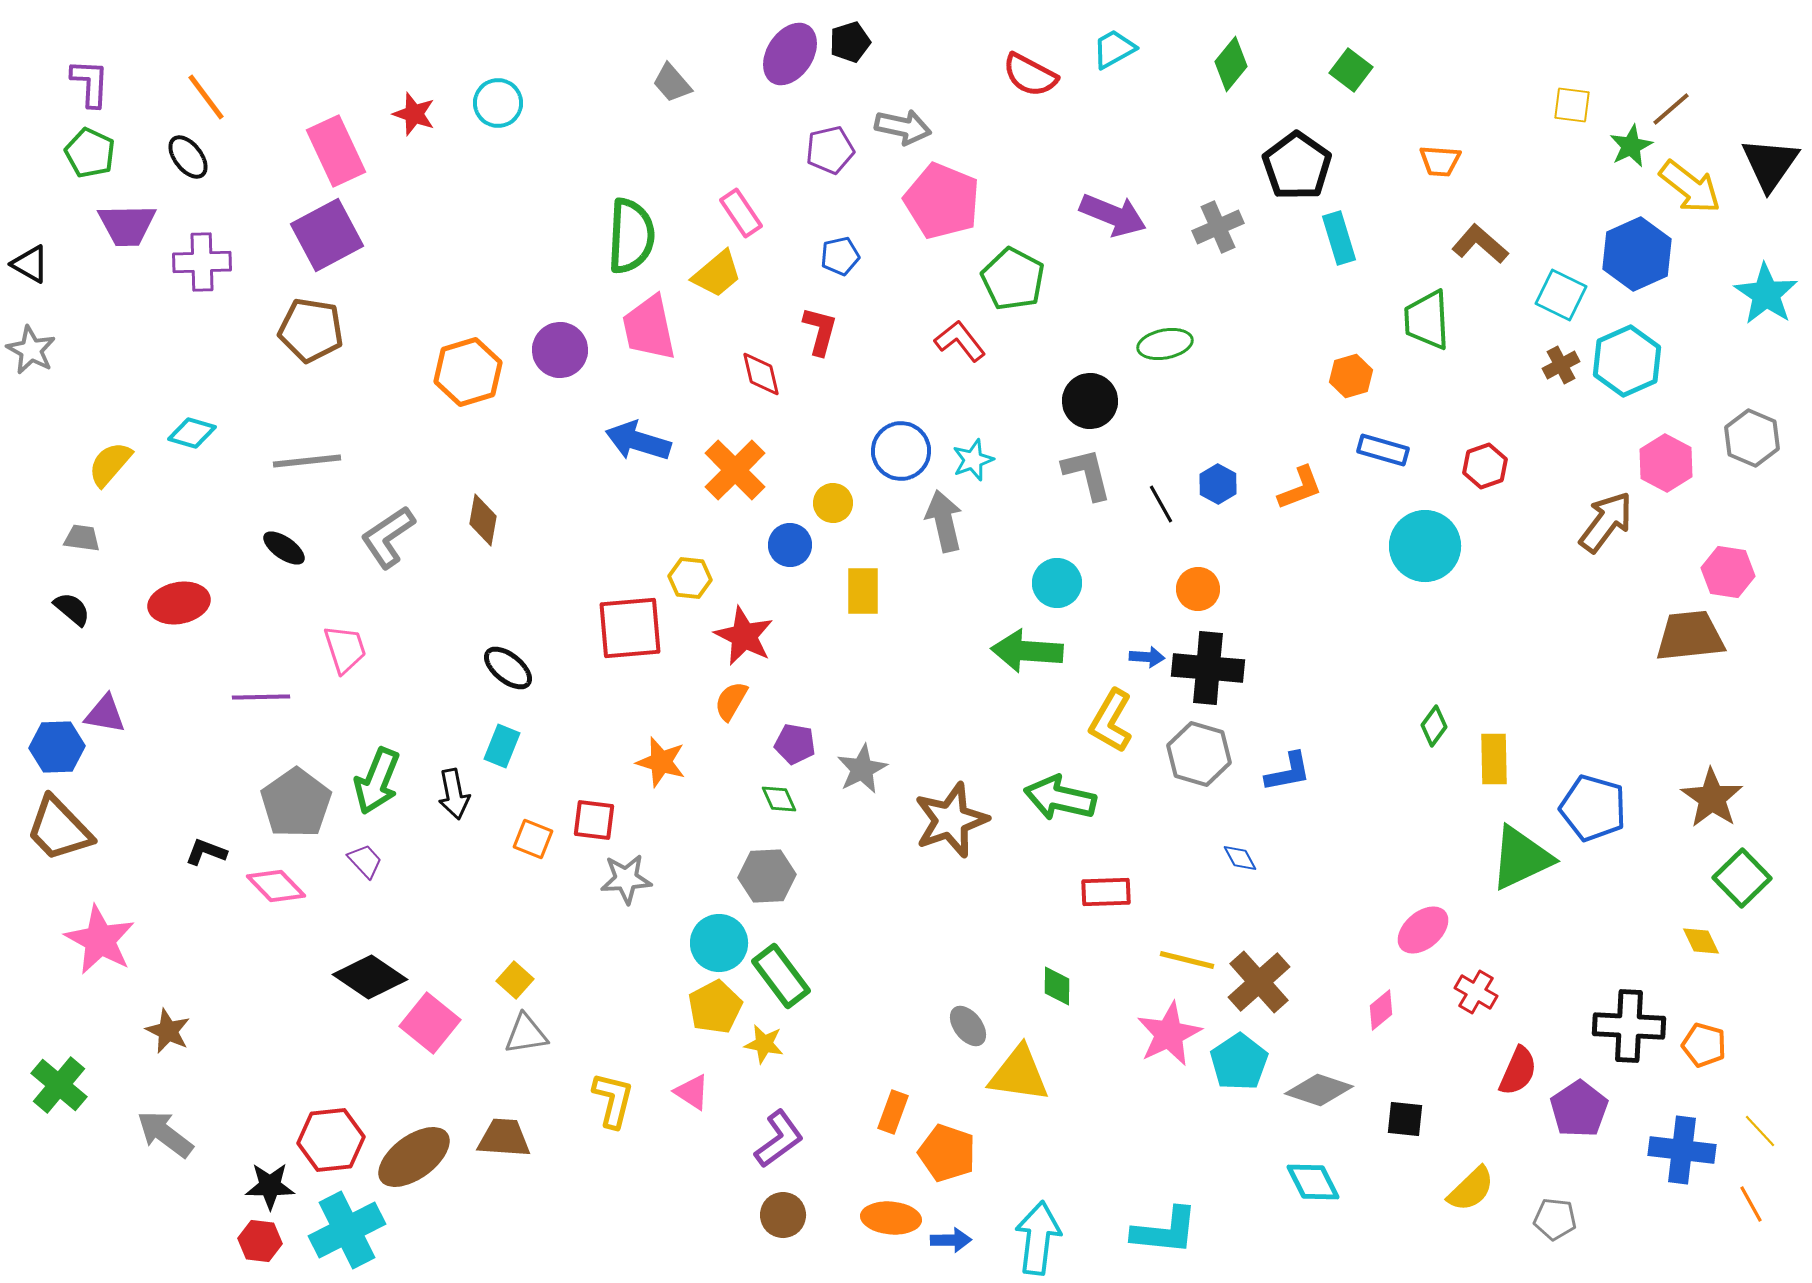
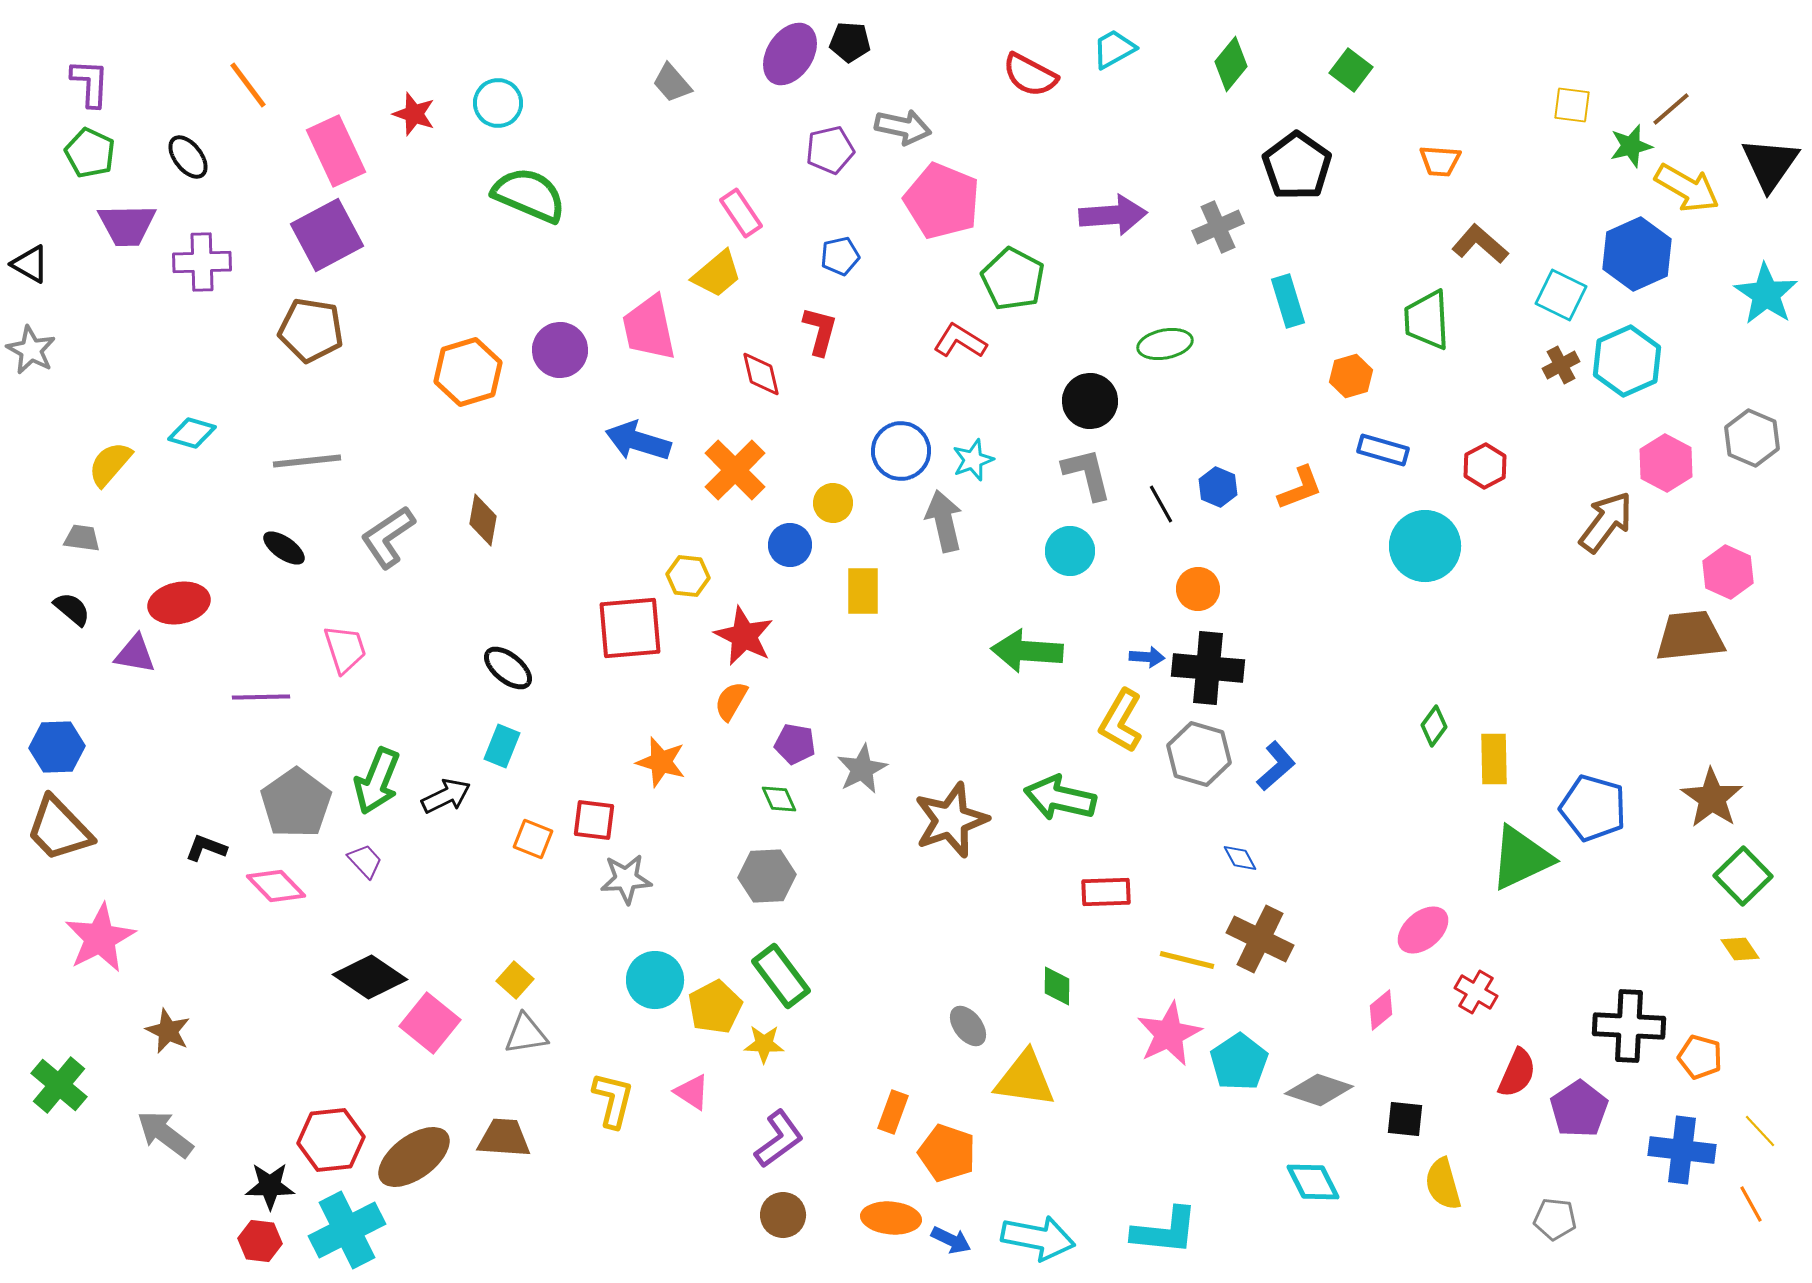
black pentagon at (850, 42): rotated 21 degrees clockwise
orange line at (206, 97): moved 42 px right, 12 px up
green star at (1631, 146): rotated 12 degrees clockwise
yellow arrow at (1690, 187): moved 3 px left, 1 px down; rotated 8 degrees counterclockwise
purple arrow at (1113, 215): rotated 26 degrees counterclockwise
green semicircle at (631, 236): moved 102 px left, 41 px up; rotated 70 degrees counterclockwise
cyan rectangle at (1339, 238): moved 51 px left, 63 px down
red L-shape at (960, 341): rotated 20 degrees counterclockwise
red hexagon at (1485, 466): rotated 9 degrees counterclockwise
blue hexagon at (1218, 484): moved 3 px down; rotated 6 degrees counterclockwise
pink hexagon at (1728, 572): rotated 15 degrees clockwise
yellow hexagon at (690, 578): moved 2 px left, 2 px up
cyan circle at (1057, 583): moved 13 px right, 32 px up
purple triangle at (105, 714): moved 30 px right, 60 px up
yellow L-shape at (1111, 721): moved 10 px right
blue L-shape at (1288, 772): moved 12 px left, 6 px up; rotated 30 degrees counterclockwise
black arrow at (454, 794): moved 8 px left, 2 px down; rotated 105 degrees counterclockwise
black L-shape at (206, 852): moved 4 px up
green square at (1742, 878): moved 1 px right, 2 px up
pink star at (100, 940): moved 2 px up; rotated 16 degrees clockwise
yellow diamond at (1701, 941): moved 39 px right, 8 px down; rotated 9 degrees counterclockwise
cyan circle at (719, 943): moved 64 px left, 37 px down
brown cross at (1259, 982): moved 1 px right, 43 px up; rotated 22 degrees counterclockwise
yellow star at (764, 1044): rotated 9 degrees counterclockwise
orange pentagon at (1704, 1045): moved 4 px left, 12 px down
red semicircle at (1518, 1071): moved 1 px left, 2 px down
yellow triangle at (1019, 1074): moved 6 px right, 5 px down
yellow semicircle at (1471, 1189): moved 28 px left, 5 px up; rotated 118 degrees clockwise
cyan arrow at (1038, 1238): rotated 94 degrees clockwise
blue arrow at (951, 1240): rotated 27 degrees clockwise
